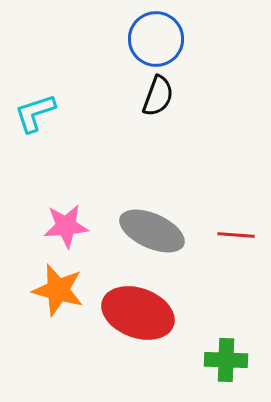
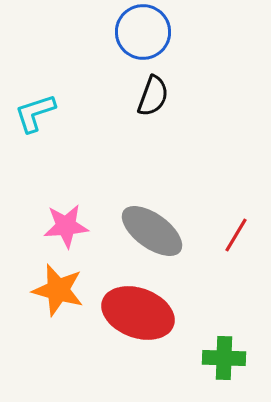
blue circle: moved 13 px left, 7 px up
black semicircle: moved 5 px left
gray ellipse: rotated 12 degrees clockwise
red line: rotated 63 degrees counterclockwise
green cross: moved 2 px left, 2 px up
